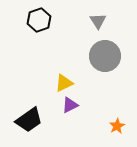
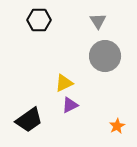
black hexagon: rotated 20 degrees clockwise
